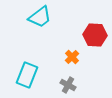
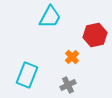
cyan trapezoid: moved 10 px right; rotated 25 degrees counterclockwise
red hexagon: rotated 15 degrees counterclockwise
gray cross: rotated 35 degrees clockwise
